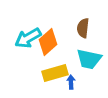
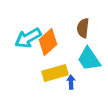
cyan trapezoid: rotated 44 degrees clockwise
